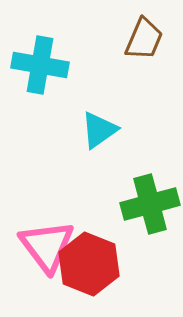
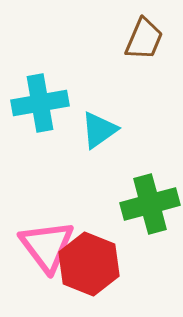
cyan cross: moved 38 px down; rotated 20 degrees counterclockwise
